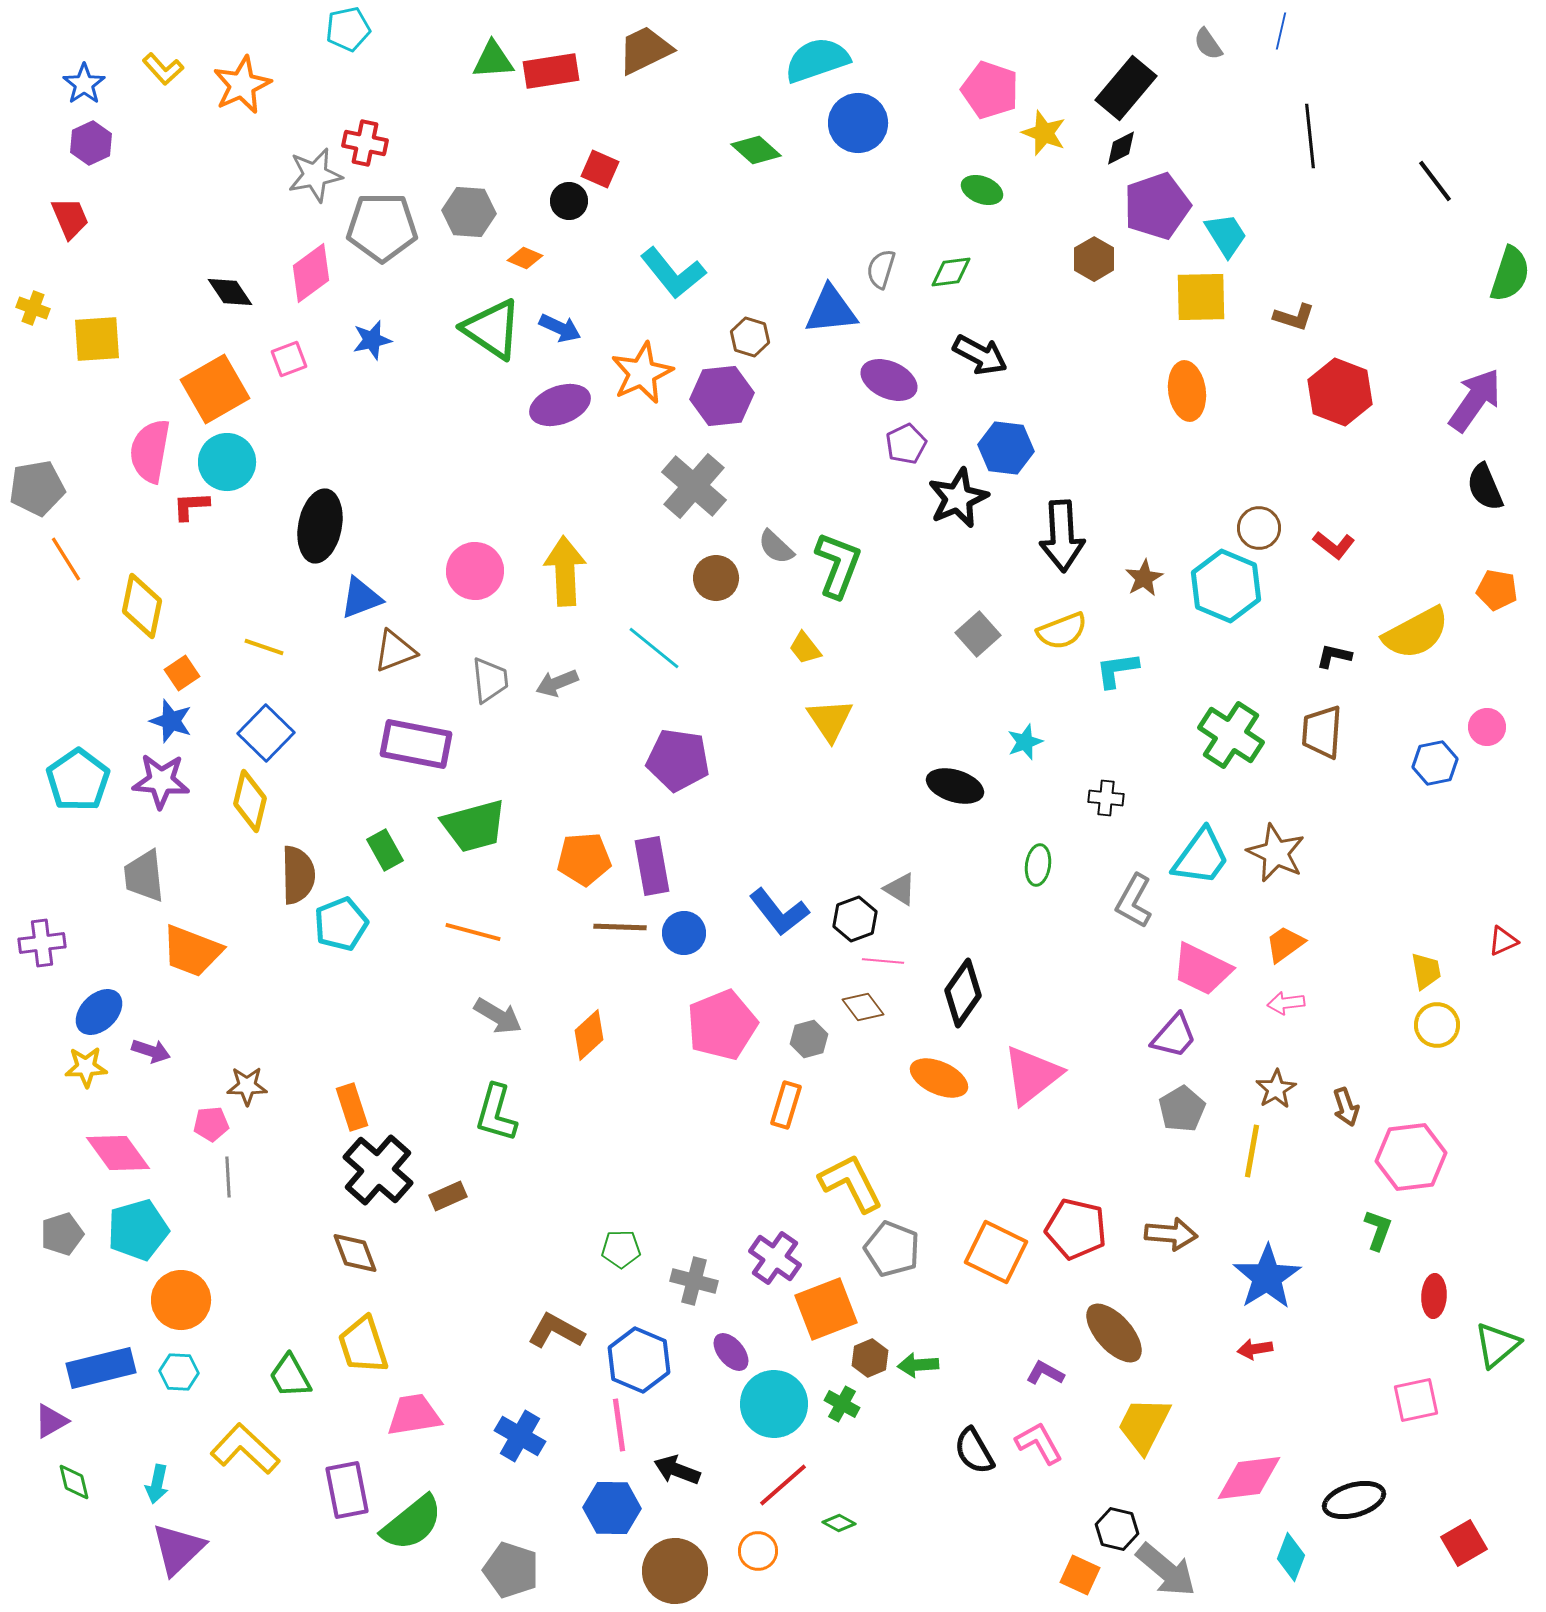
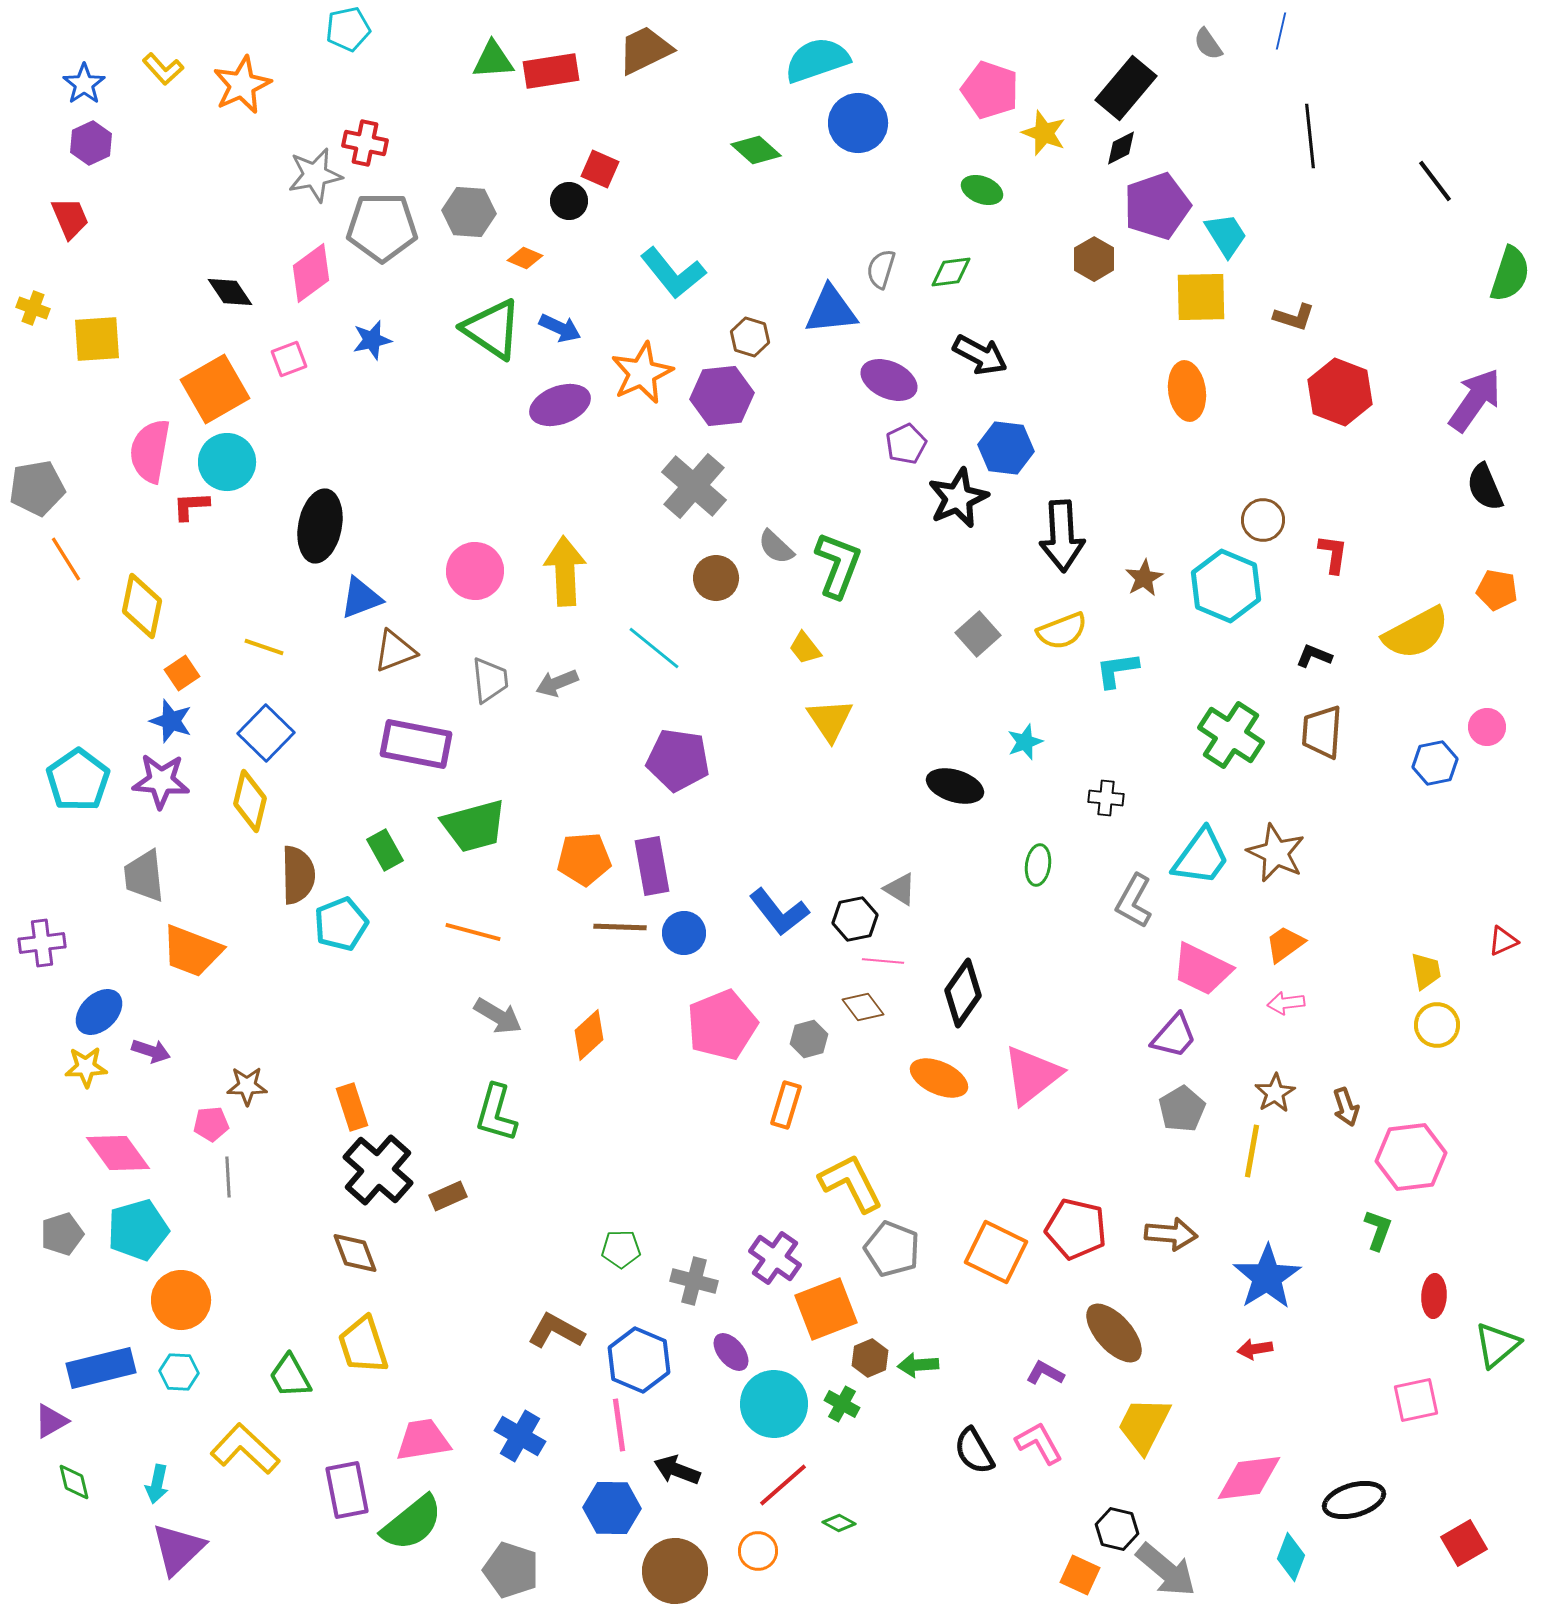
brown circle at (1259, 528): moved 4 px right, 8 px up
red L-shape at (1334, 545): moved 1 px left, 9 px down; rotated 120 degrees counterclockwise
black L-shape at (1334, 656): moved 20 px left; rotated 9 degrees clockwise
black hexagon at (855, 919): rotated 9 degrees clockwise
brown star at (1276, 1089): moved 1 px left, 4 px down
pink trapezoid at (414, 1415): moved 9 px right, 25 px down
